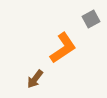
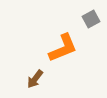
orange L-shape: rotated 12 degrees clockwise
